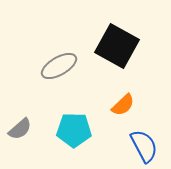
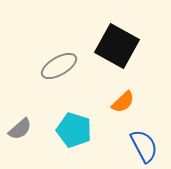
orange semicircle: moved 3 px up
cyan pentagon: rotated 16 degrees clockwise
